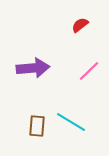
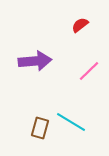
purple arrow: moved 2 px right, 7 px up
brown rectangle: moved 3 px right, 2 px down; rotated 10 degrees clockwise
